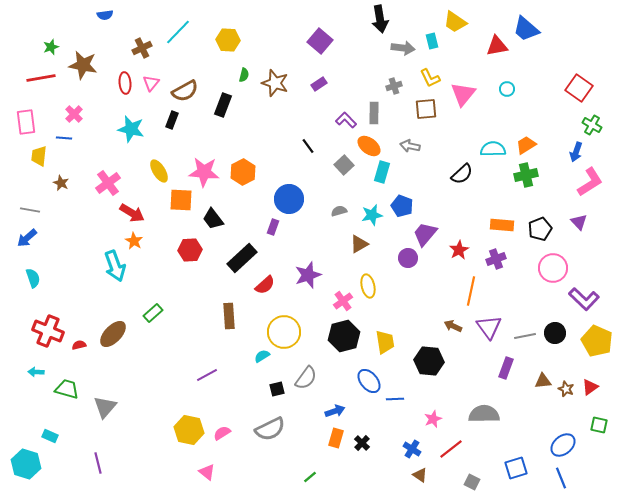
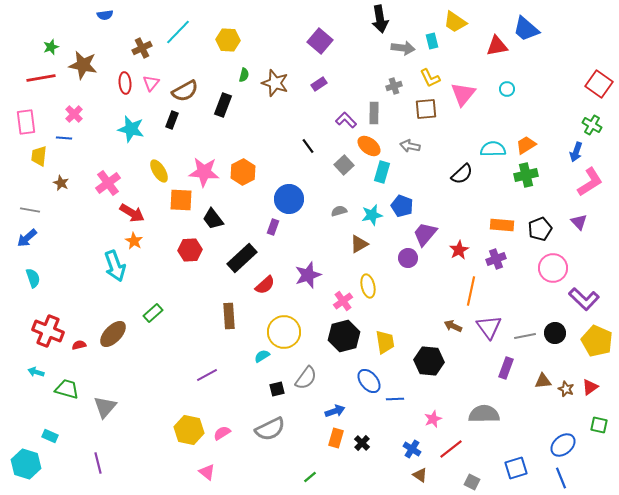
red square at (579, 88): moved 20 px right, 4 px up
cyan arrow at (36, 372): rotated 14 degrees clockwise
